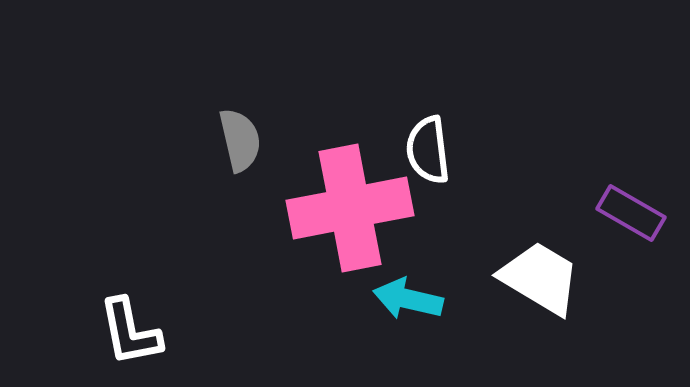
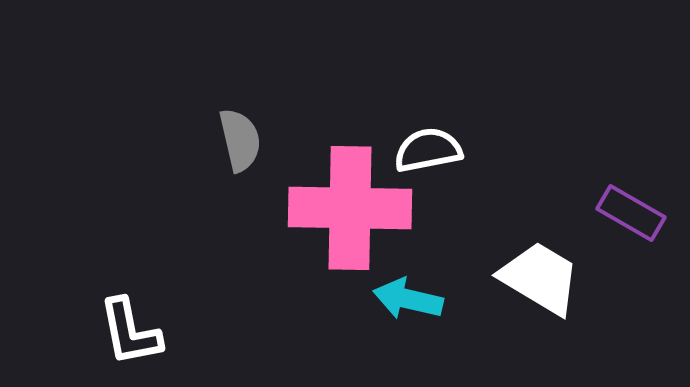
white semicircle: rotated 86 degrees clockwise
pink cross: rotated 12 degrees clockwise
